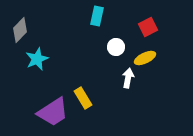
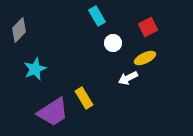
cyan rectangle: rotated 42 degrees counterclockwise
gray diamond: moved 1 px left
white circle: moved 3 px left, 4 px up
cyan star: moved 2 px left, 10 px down
white arrow: rotated 126 degrees counterclockwise
yellow rectangle: moved 1 px right
